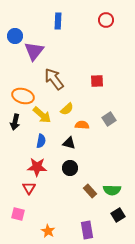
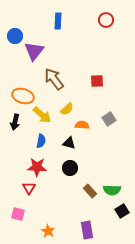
black square: moved 4 px right, 4 px up
